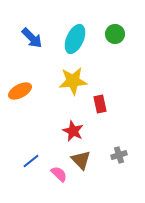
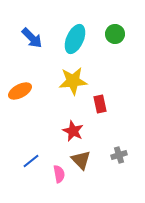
pink semicircle: rotated 36 degrees clockwise
